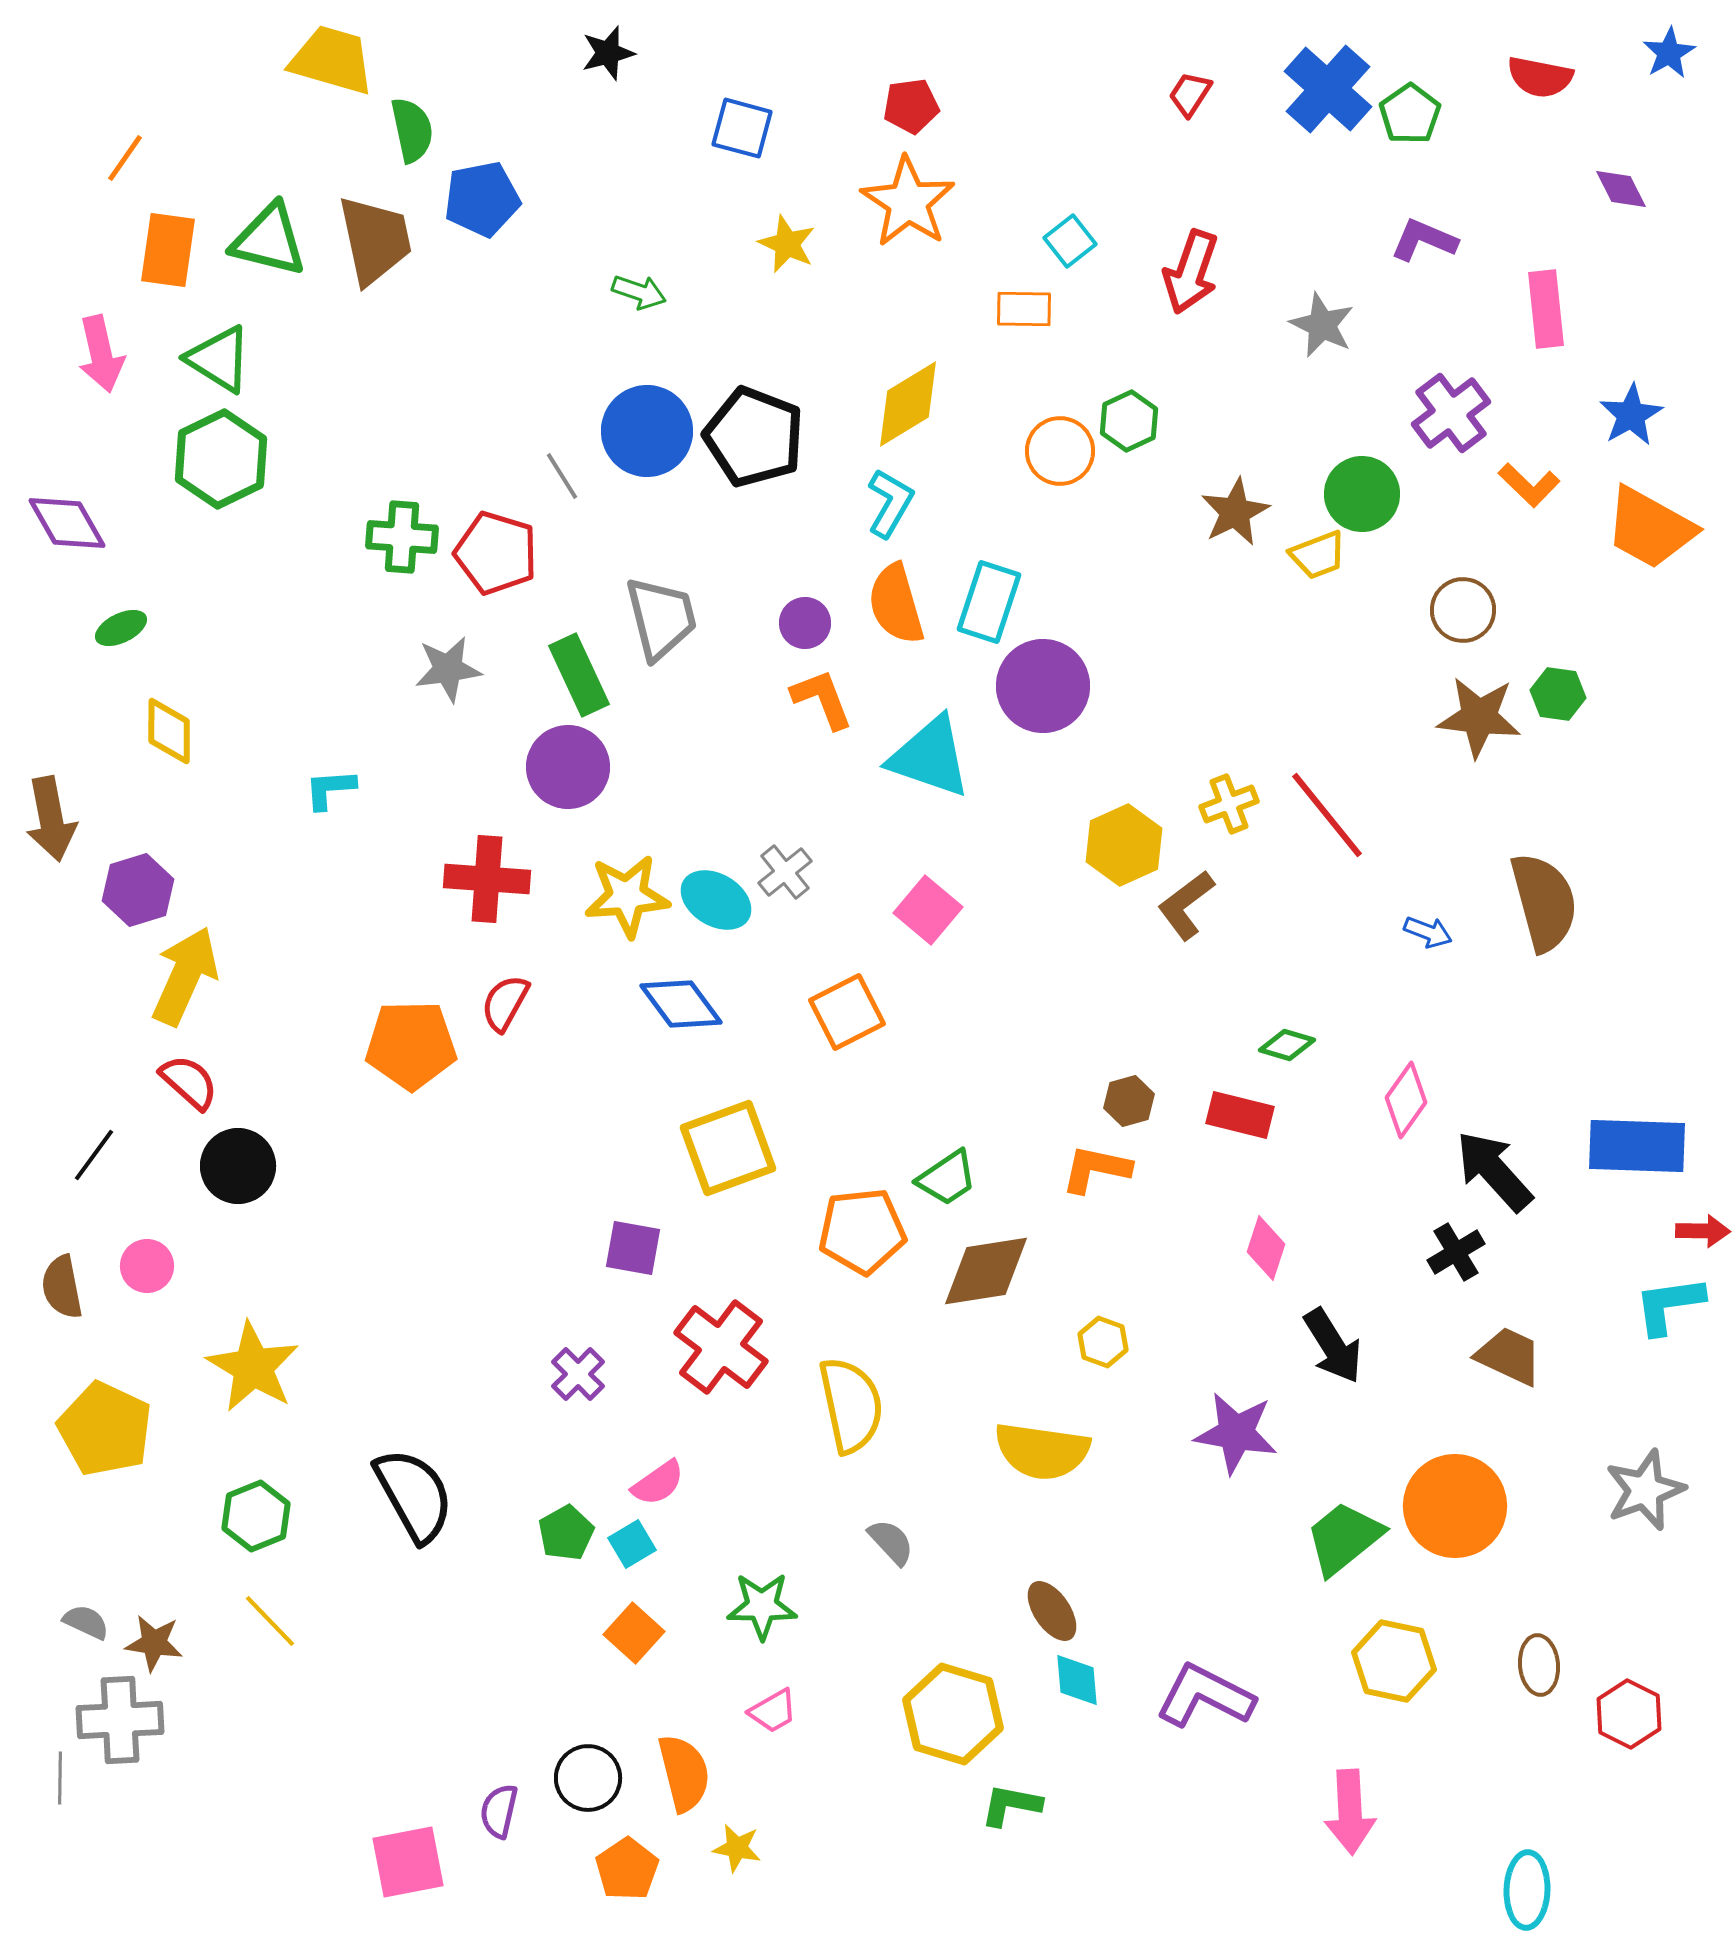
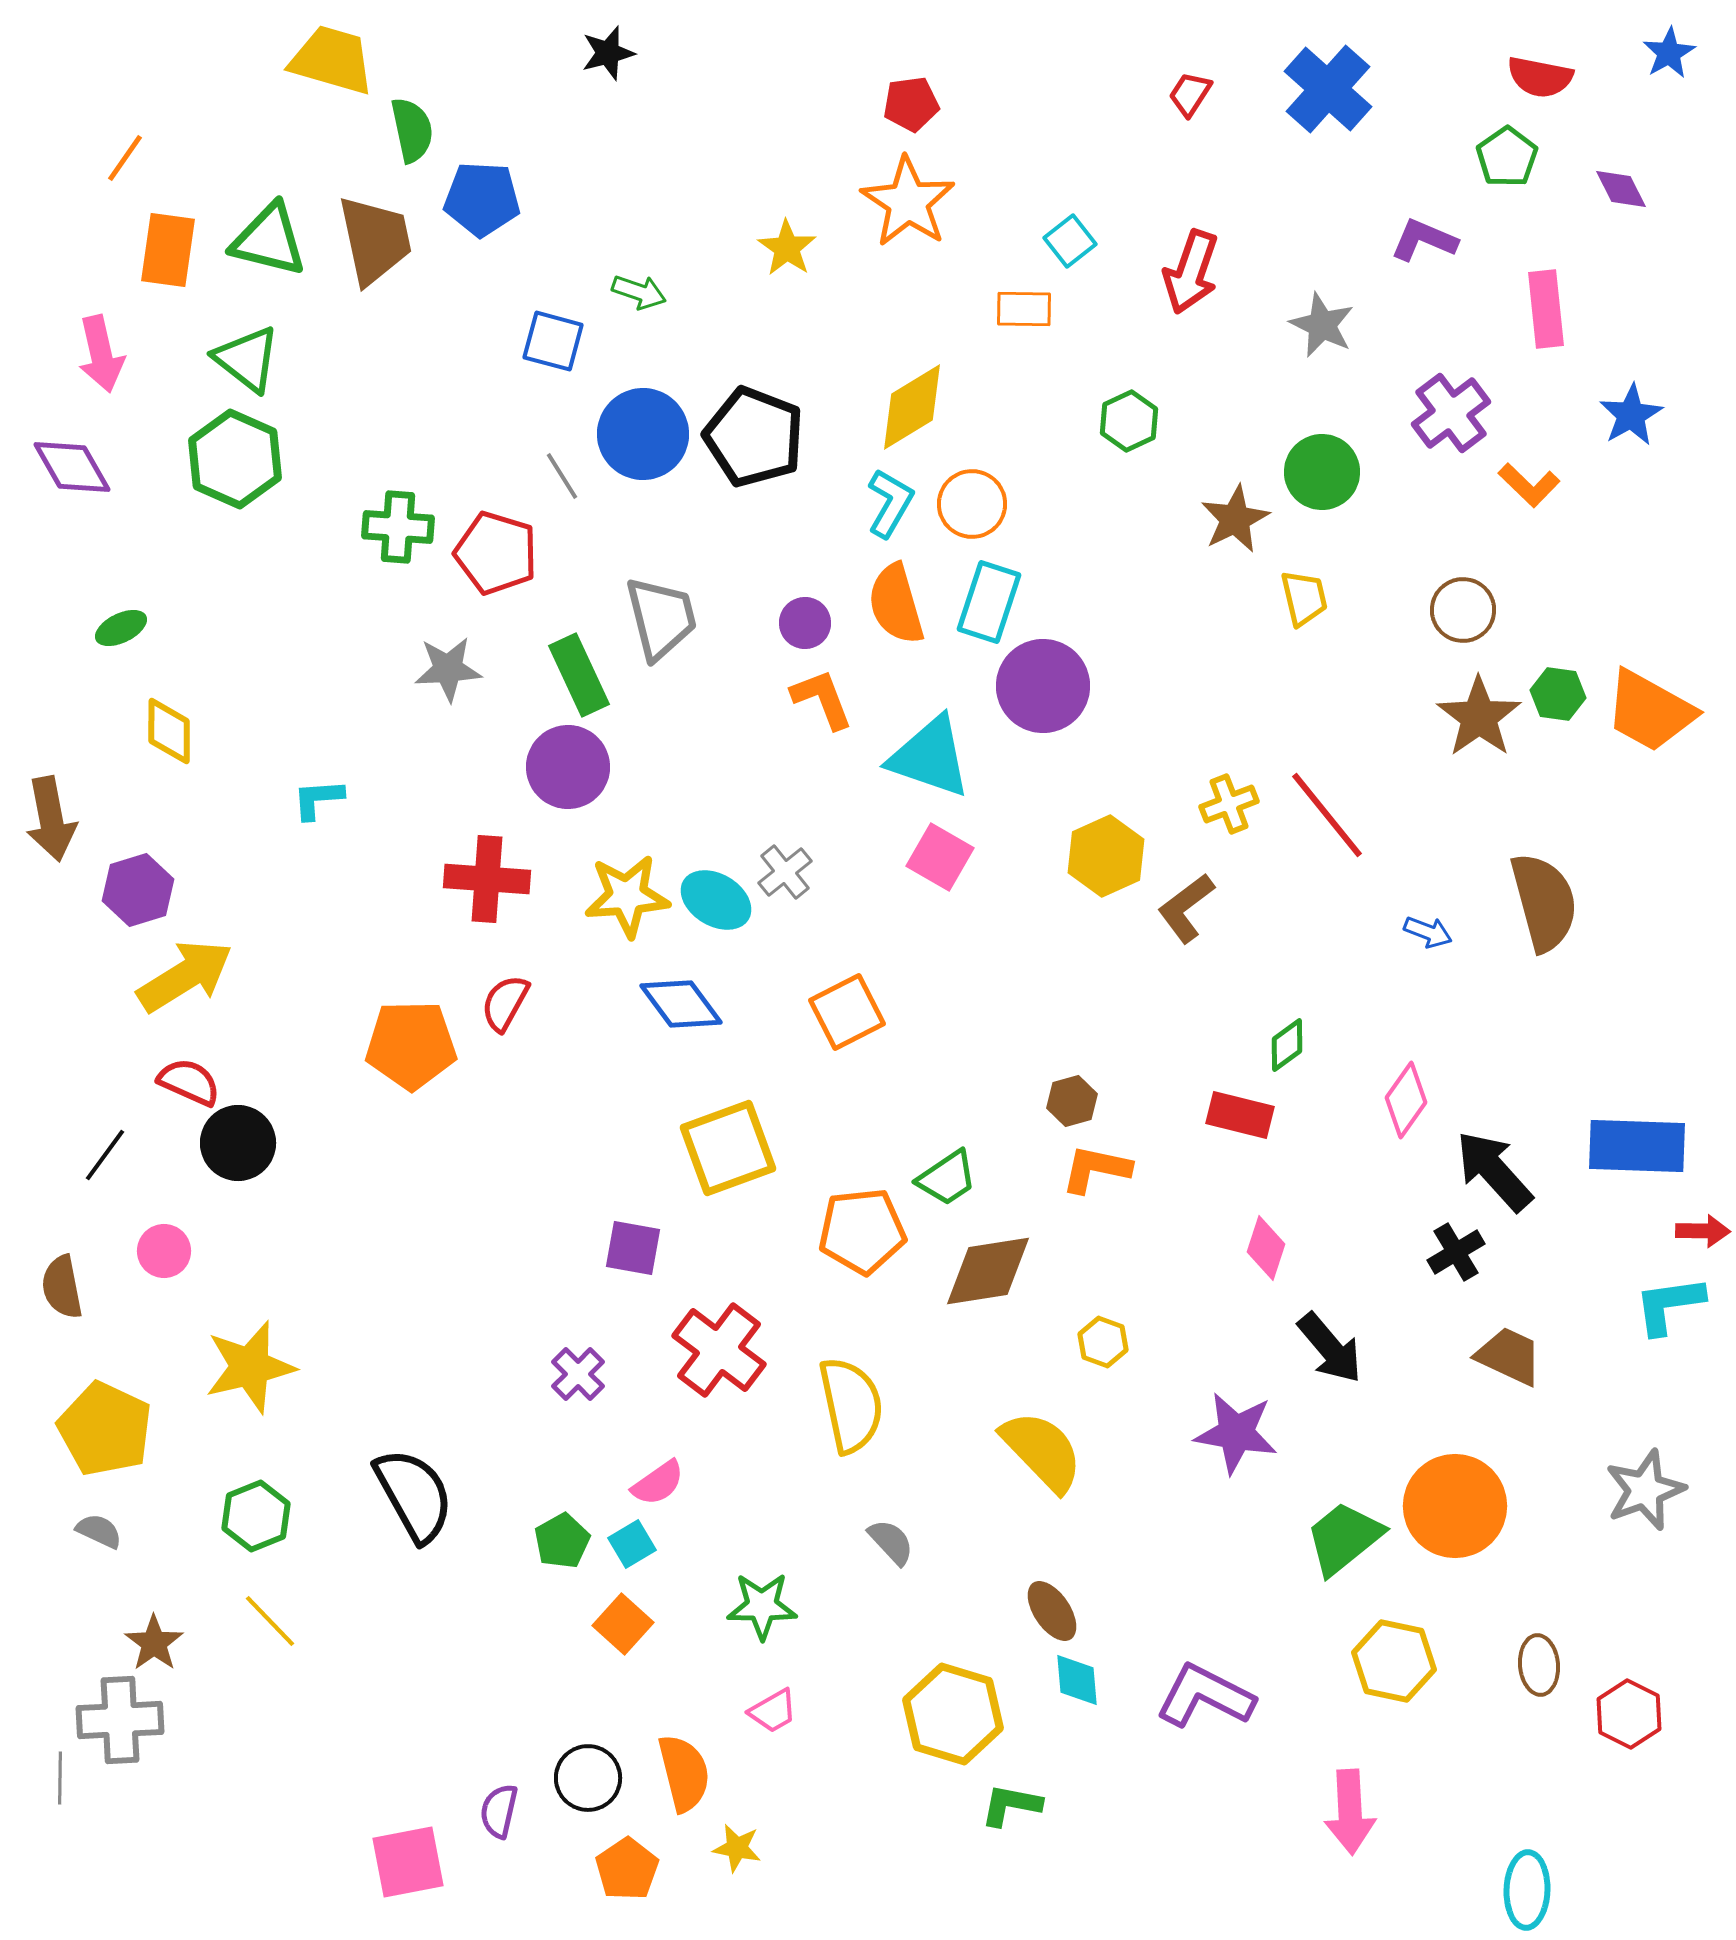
red pentagon at (911, 106): moved 2 px up
green pentagon at (1410, 114): moved 97 px right, 43 px down
blue square at (742, 128): moved 189 px left, 213 px down
blue pentagon at (482, 199): rotated 14 degrees clockwise
yellow star at (787, 244): moved 4 px down; rotated 10 degrees clockwise
green triangle at (219, 359): moved 28 px right; rotated 6 degrees clockwise
yellow diamond at (908, 404): moved 4 px right, 3 px down
blue circle at (647, 431): moved 4 px left, 3 px down
orange circle at (1060, 451): moved 88 px left, 53 px down
green hexagon at (221, 459): moved 14 px right; rotated 10 degrees counterclockwise
green circle at (1362, 494): moved 40 px left, 22 px up
brown star at (1235, 512): moved 7 px down
purple diamond at (67, 523): moved 5 px right, 56 px up
orange trapezoid at (1650, 528): moved 183 px down
green cross at (402, 537): moved 4 px left, 10 px up
yellow trapezoid at (1318, 555): moved 14 px left, 43 px down; rotated 82 degrees counterclockwise
gray star at (448, 669): rotated 4 degrees clockwise
brown star at (1479, 717): rotated 30 degrees clockwise
cyan L-shape at (330, 789): moved 12 px left, 10 px down
yellow hexagon at (1124, 845): moved 18 px left, 11 px down
brown L-shape at (1186, 905): moved 3 px down
pink square at (928, 910): moved 12 px right, 53 px up; rotated 10 degrees counterclockwise
yellow arrow at (185, 976): rotated 34 degrees clockwise
green diamond at (1287, 1045): rotated 52 degrees counterclockwise
red semicircle at (189, 1082): rotated 18 degrees counterclockwise
brown hexagon at (1129, 1101): moved 57 px left
black line at (94, 1155): moved 11 px right
black circle at (238, 1166): moved 23 px up
pink circle at (147, 1266): moved 17 px right, 15 px up
brown diamond at (986, 1271): moved 2 px right
black arrow at (1333, 1346): moved 3 px left, 2 px down; rotated 8 degrees counterclockwise
red cross at (721, 1347): moved 2 px left, 3 px down
yellow star at (253, 1367): moved 3 px left; rotated 28 degrees clockwise
yellow semicircle at (1042, 1451): rotated 142 degrees counterclockwise
green pentagon at (566, 1533): moved 4 px left, 8 px down
gray semicircle at (86, 1622): moved 13 px right, 91 px up
orange square at (634, 1633): moved 11 px left, 9 px up
brown star at (154, 1643): rotated 28 degrees clockwise
